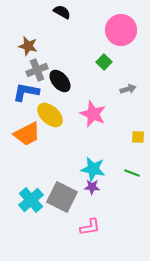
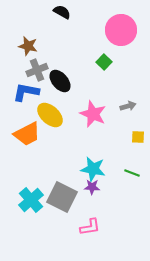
gray arrow: moved 17 px down
